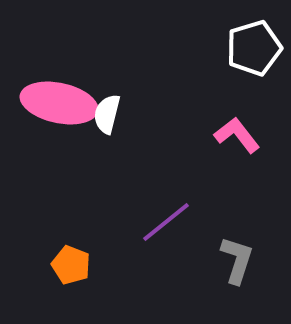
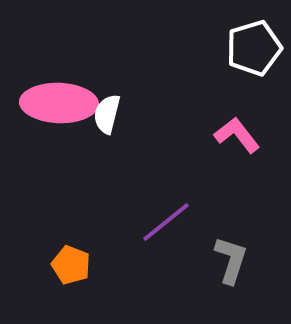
pink ellipse: rotated 10 degrees counterclockwise
gray L-shape: moved 6 px left
